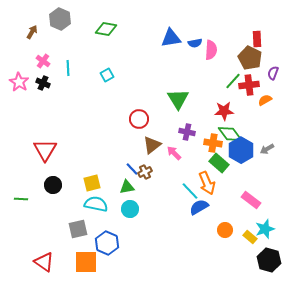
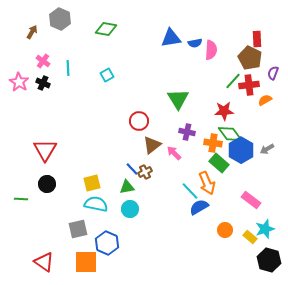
red circle at (139, 119): moved 2 px down
black circle at (53, 185): moved 6 px left, 1 px up
